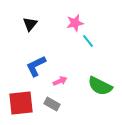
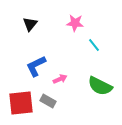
pink star: rotated 18 degrees clockwise
cyan line: moved 6 px right, 4 px down
pink arrow: moved 2 px up
gray rectangle: moved 4 px left, 3 px up
